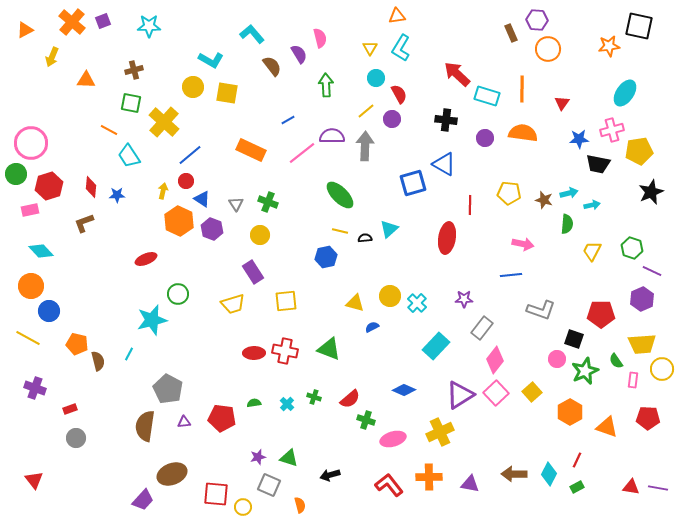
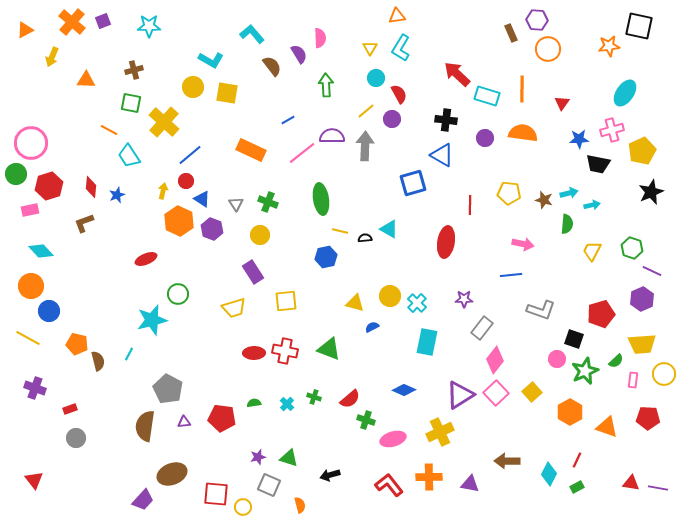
pink semicircle at (320, 38): rotated 12 degrees clockwise
yellow pentagon at (639, 151): moved 3 px right; rotated 16 degrees counterclockwise
blue triangle at (444, 164): moved 2 px left, 9 px up
blue star at (117, 195): rotated 21 degrees counterclockwise
green ellipse at (340, 195): moved 19 px left, 4 px down; rotated 36 degrees clockwise
cyan triangle at (389, 229): rotated 48 degrees counterclockwise
red ellipse at (447, 238): moved 1 px left, 4 px down
yellow trapezoid at (233, 304): moved 1 px right, 4 px down
red pentagon at (601, 314): rotated 16 degrees counterclockwise
cyan rectangle at (436, 346): moved 9 px left, 4 px up; rotated 32 degrees counterclockwise
green semicircle at (616, 361): rotated 98 degrees counterclockwise
yellow circle at (662, 369): moved 2 px right, 5 px down
brown arrow at (514, 474): moved 7 px left, 13 px up
red triangle at (631, 487): moved 4 px up
